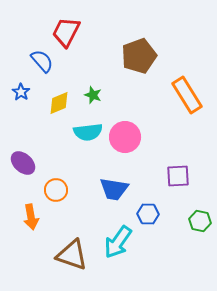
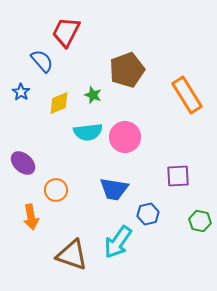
brown pentagon: moved 12 px left, 14 px down
blue hexagon: rotated 15 degrees counterclockwise
